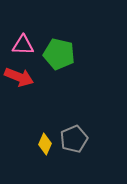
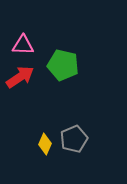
green pentagon: moved 4 px right, 11 px down
red arrow: moved 1 px right; rotated 56 degrees counterclockwise
